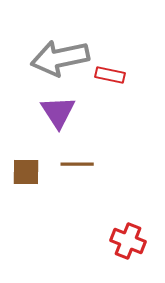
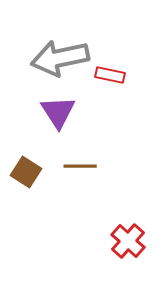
brown line: moved 3 px right, 2 px down
brown square: rotated 32 degrees clockwise
red cross: rotated 20 degrees clockwise
